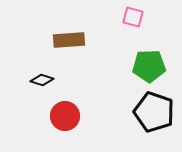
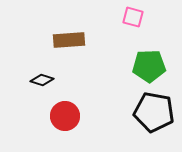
black pentagon: rotated 9 degrees counterclockwise
